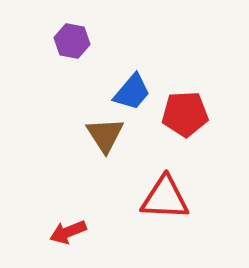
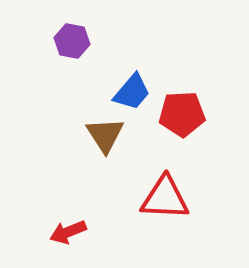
red pentagon: moved 3 px left
